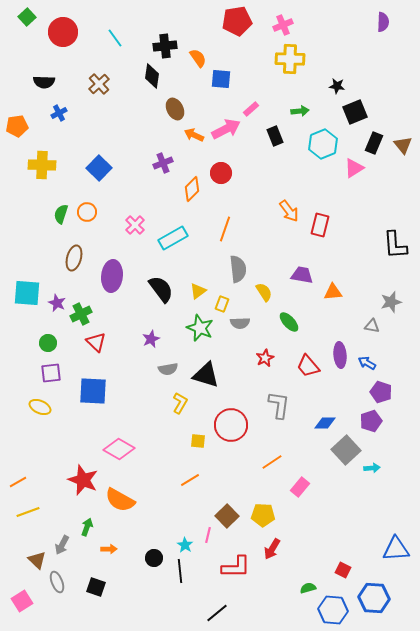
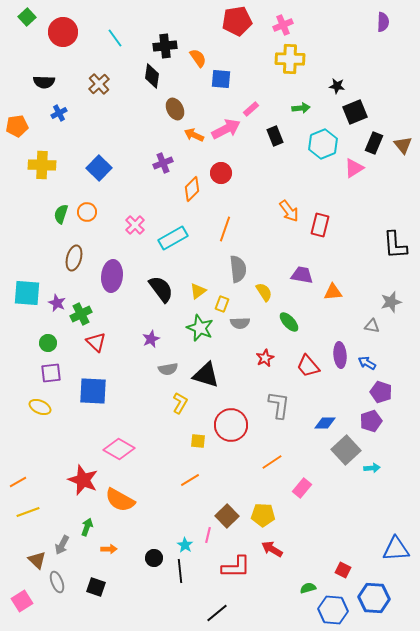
green arrow at (300, 111): moved 1 px right, 3 px up
pink rectangle at (300, 487): moved 2 px right, 1 px down
red arrow at (272, 549): rotated 90 degrees clockwise
